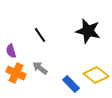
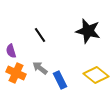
blue rectangle: moved 11 px left, 4 px up; rotated 18 degrees clockwise
